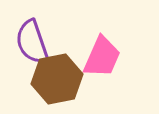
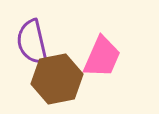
purple semicircle: rotated 6 degrees clockwise
